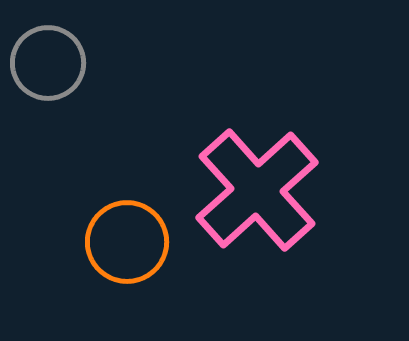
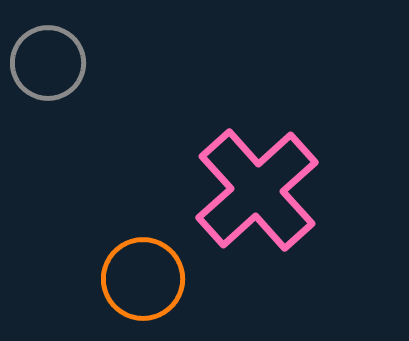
orange circle: moved 16 px right, 37 px down
